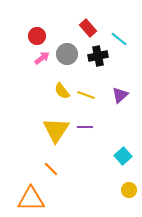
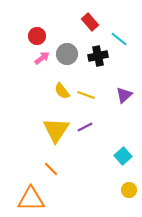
red rectangle: moved 2 px right, 6 px up
purple triangle: moved 4 px right
purple line: rotated 28 degrees counterclockwise
